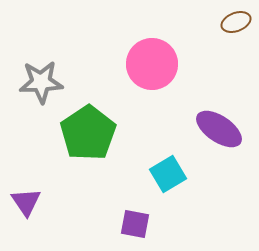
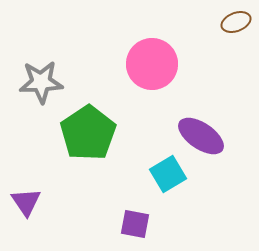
purple ellipse: moved 18 px left, 7 px down
